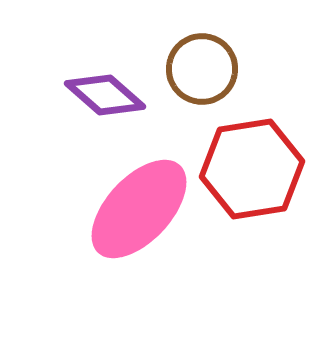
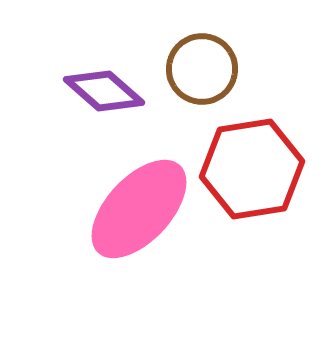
purple diamond: moved 1 px left, 4 px up
